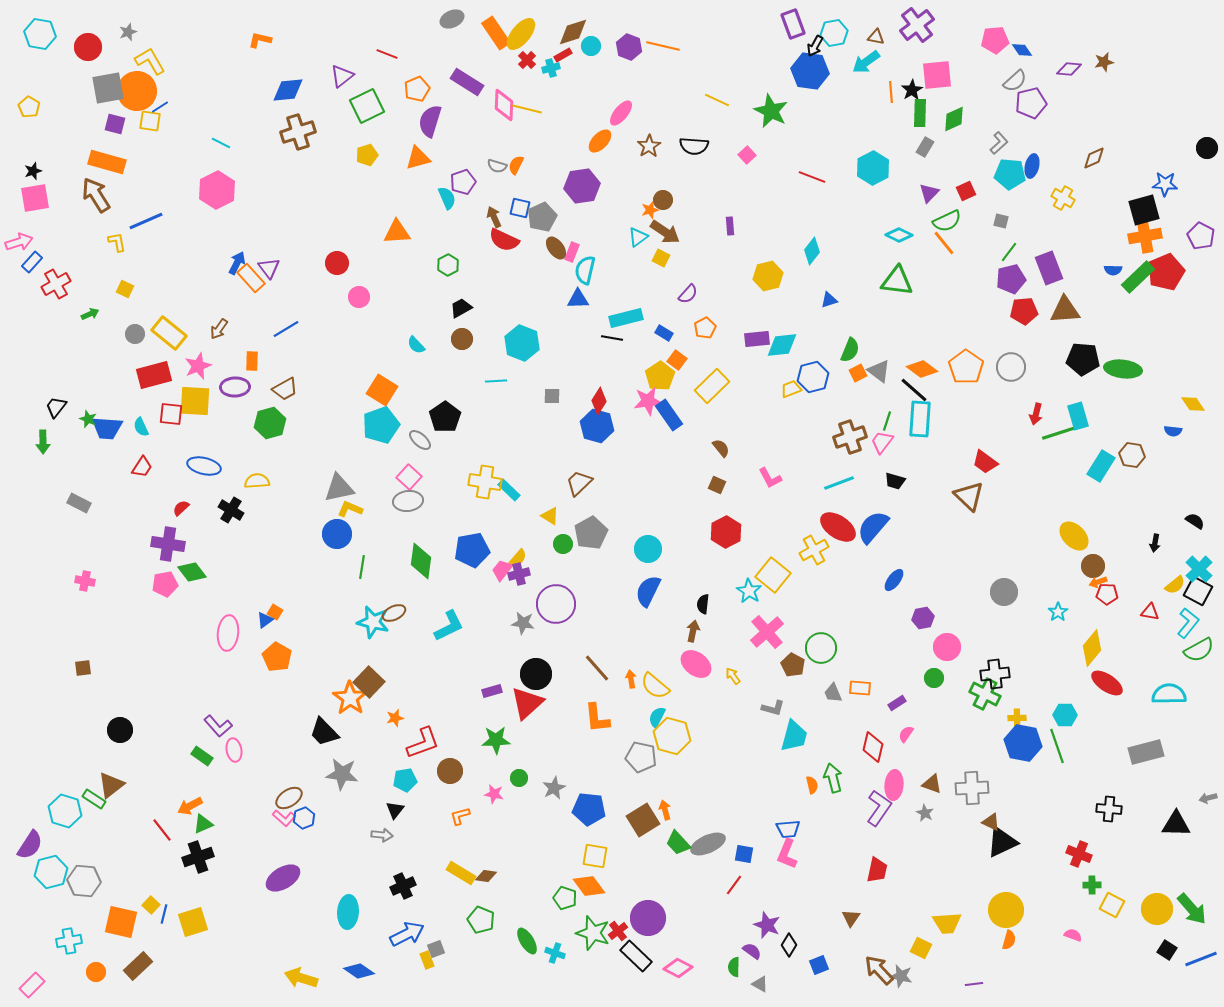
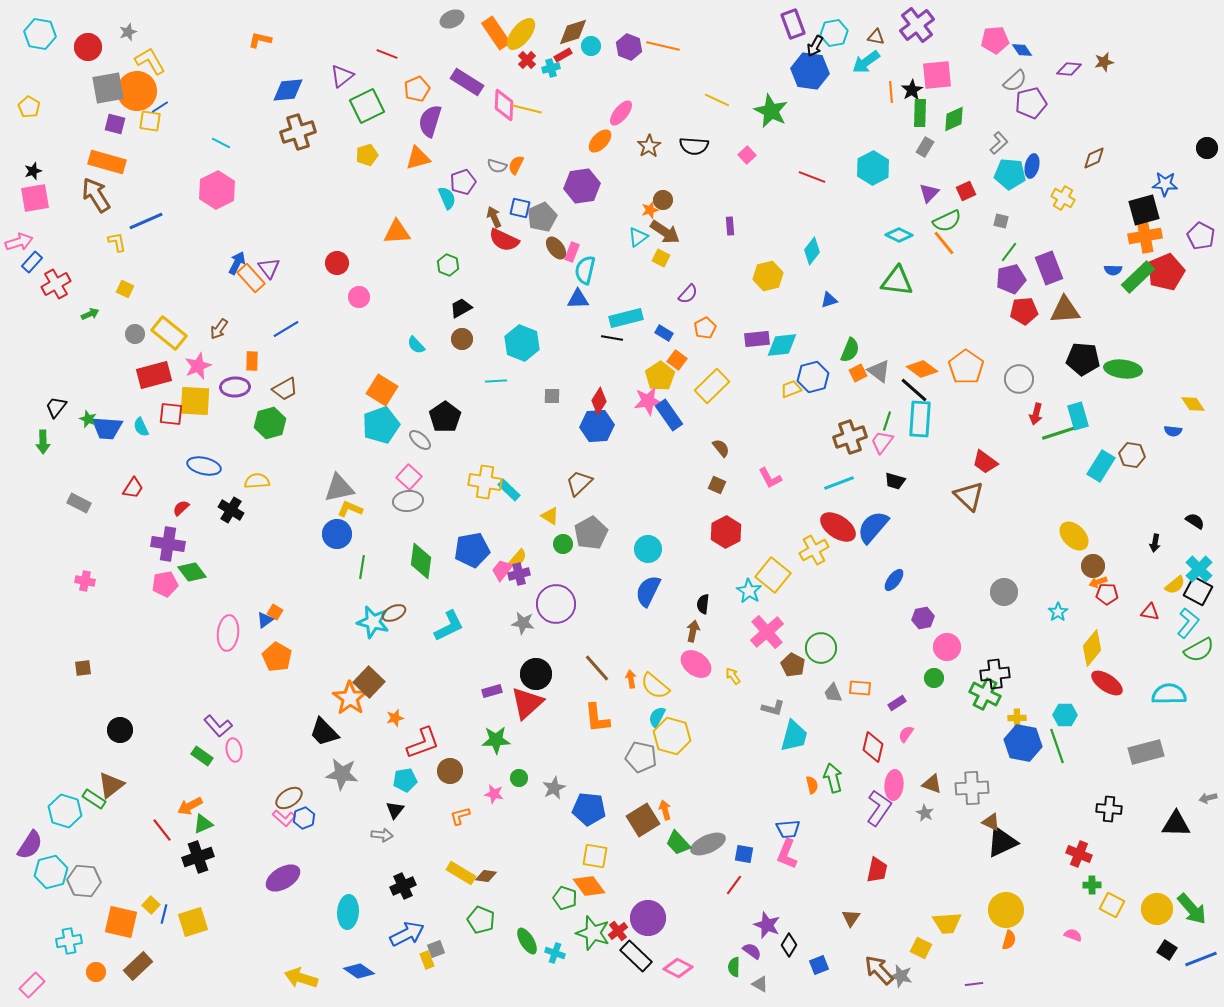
green hexagon at (448, 265): rotated 10 degrees counterclockwise
gray circle at (1011, 367): moved 8 px right, 12 px down
blue hexagon at (597, 426): rotated 20 degrees counterclockwise
red trapezoid at (142, 467): moved 9 px left, 21 px down
